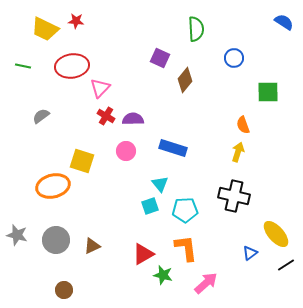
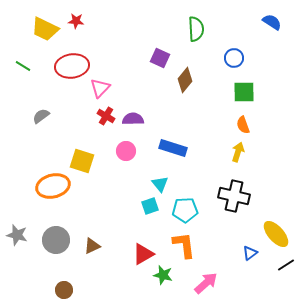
blue semicircle: moved 12 px left
green line: rotated 21 degrees clockwise
green square: moved 24 px left
orange L-shape: moved 2 px left, 3 px up
